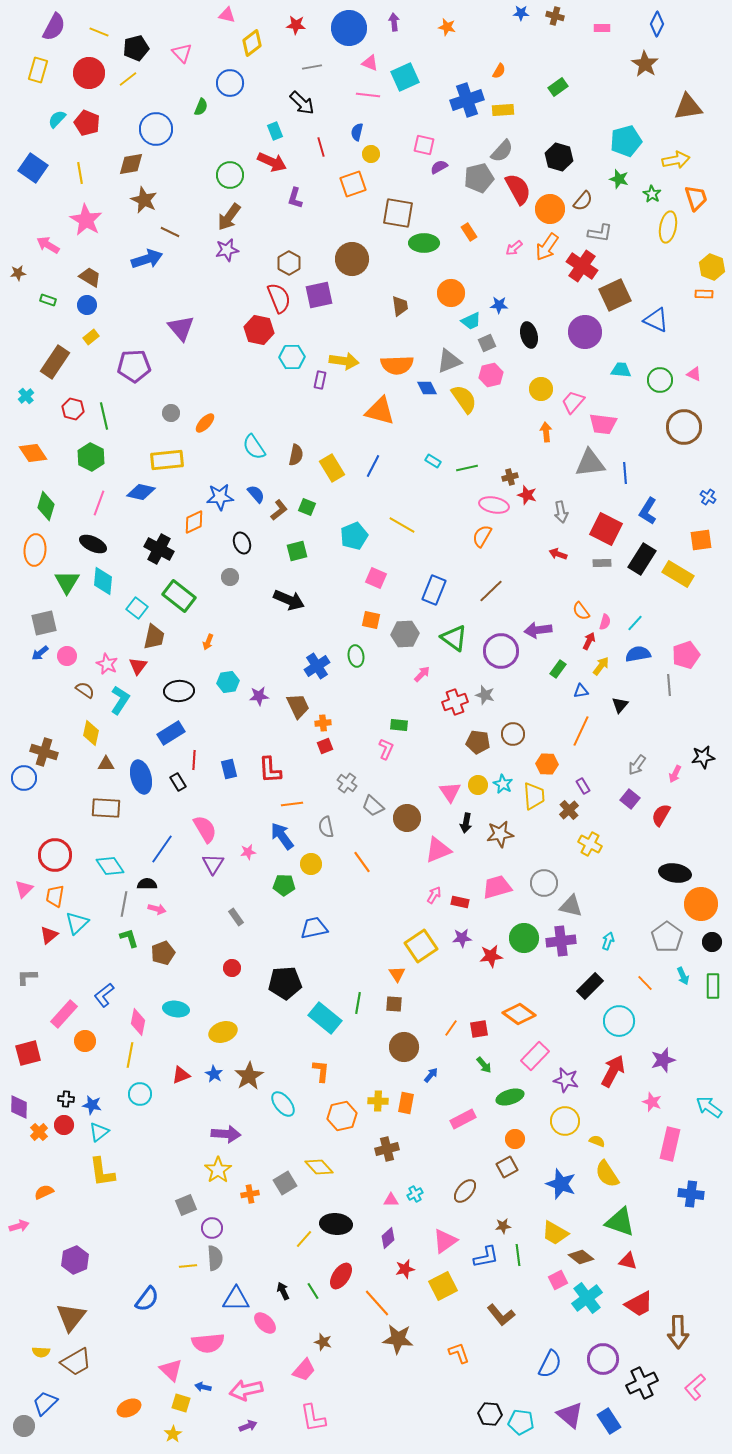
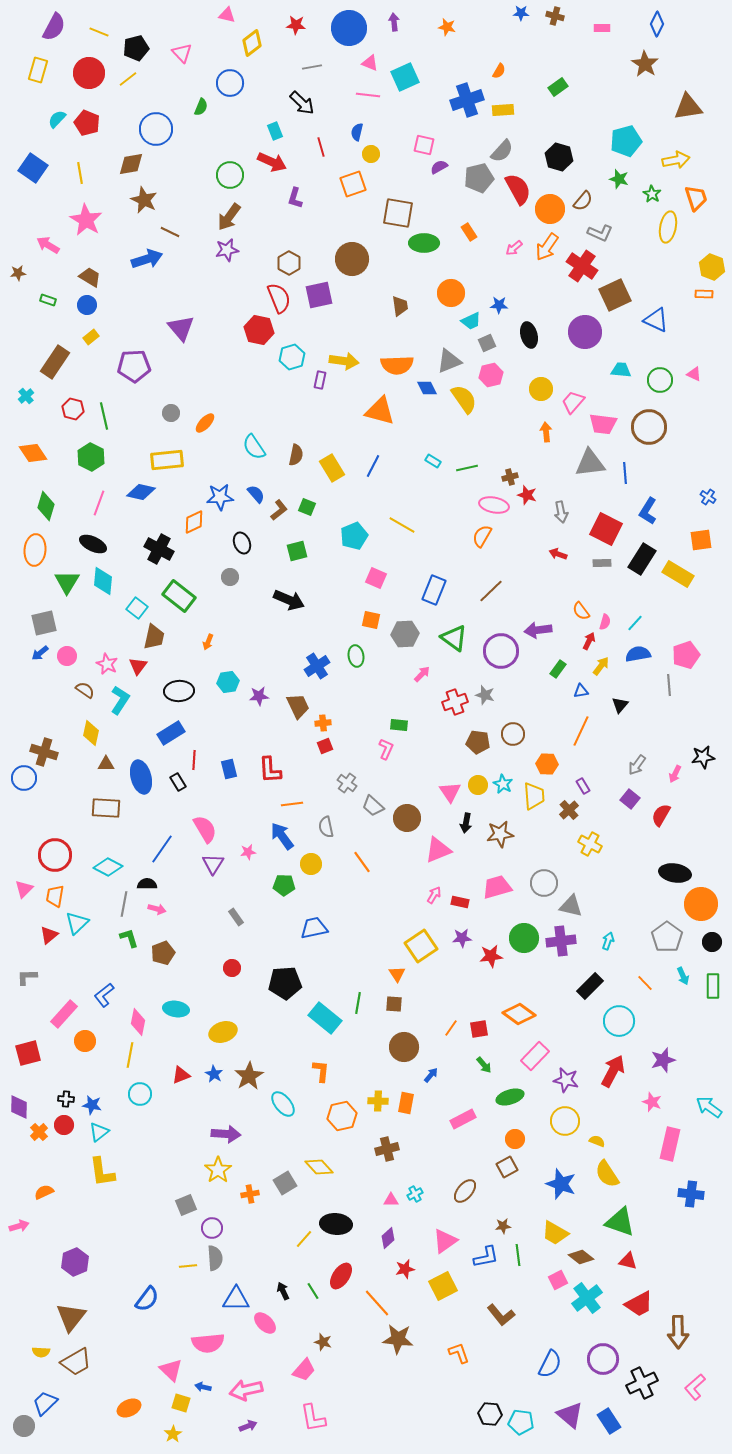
gray L-shape at (600, 233): rotated 15 degrees clockwise
cyan hexagon at (292, 357): rotated 15 degrees counterclockwise
brown circle at (684, 427): moved 35 px left
cyan diamond at (110, 866): moved 2 px left, 1 px down; rotated 28 degrees counterclockwise
purple hexagon at (75, 1260): moved 2 px down
